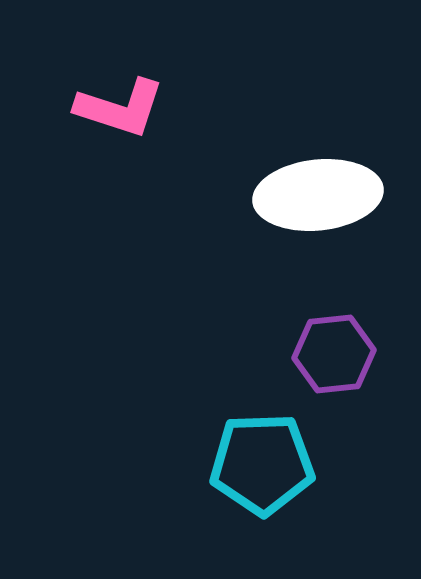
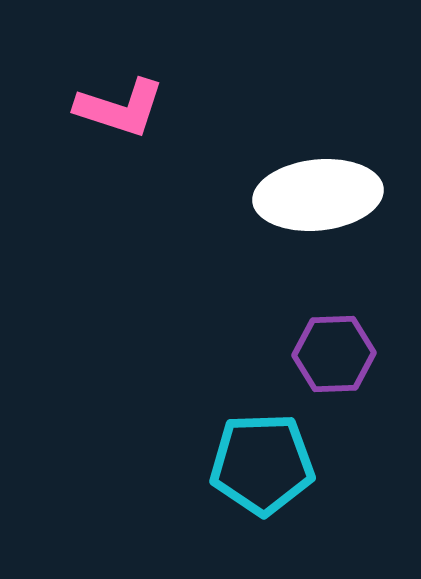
purple hexagon: rotated 4 degrees clockwise
